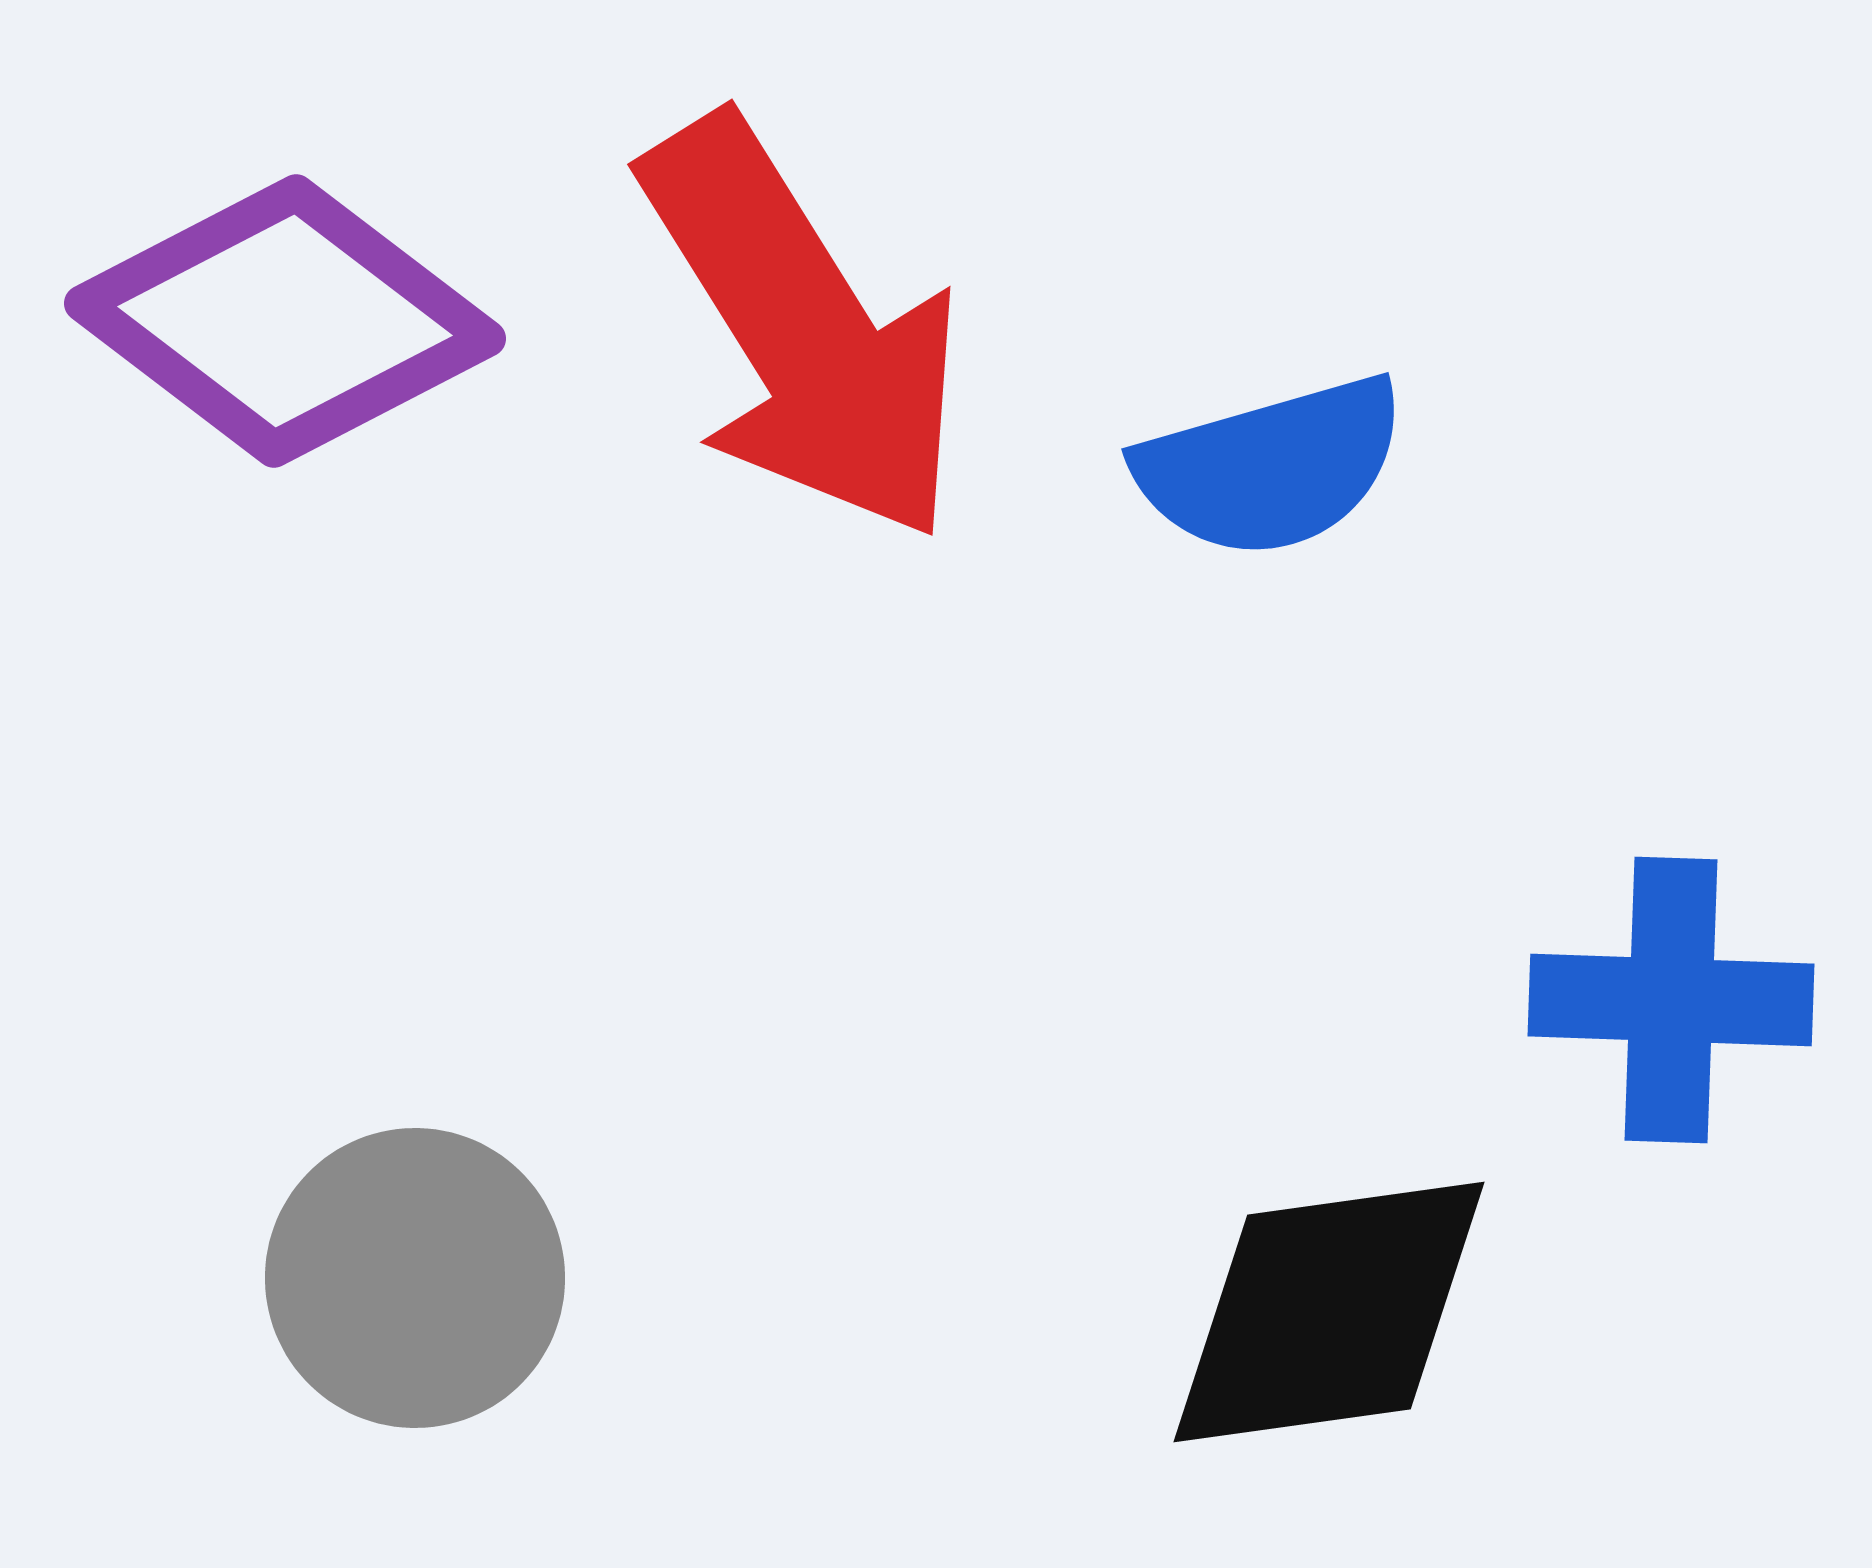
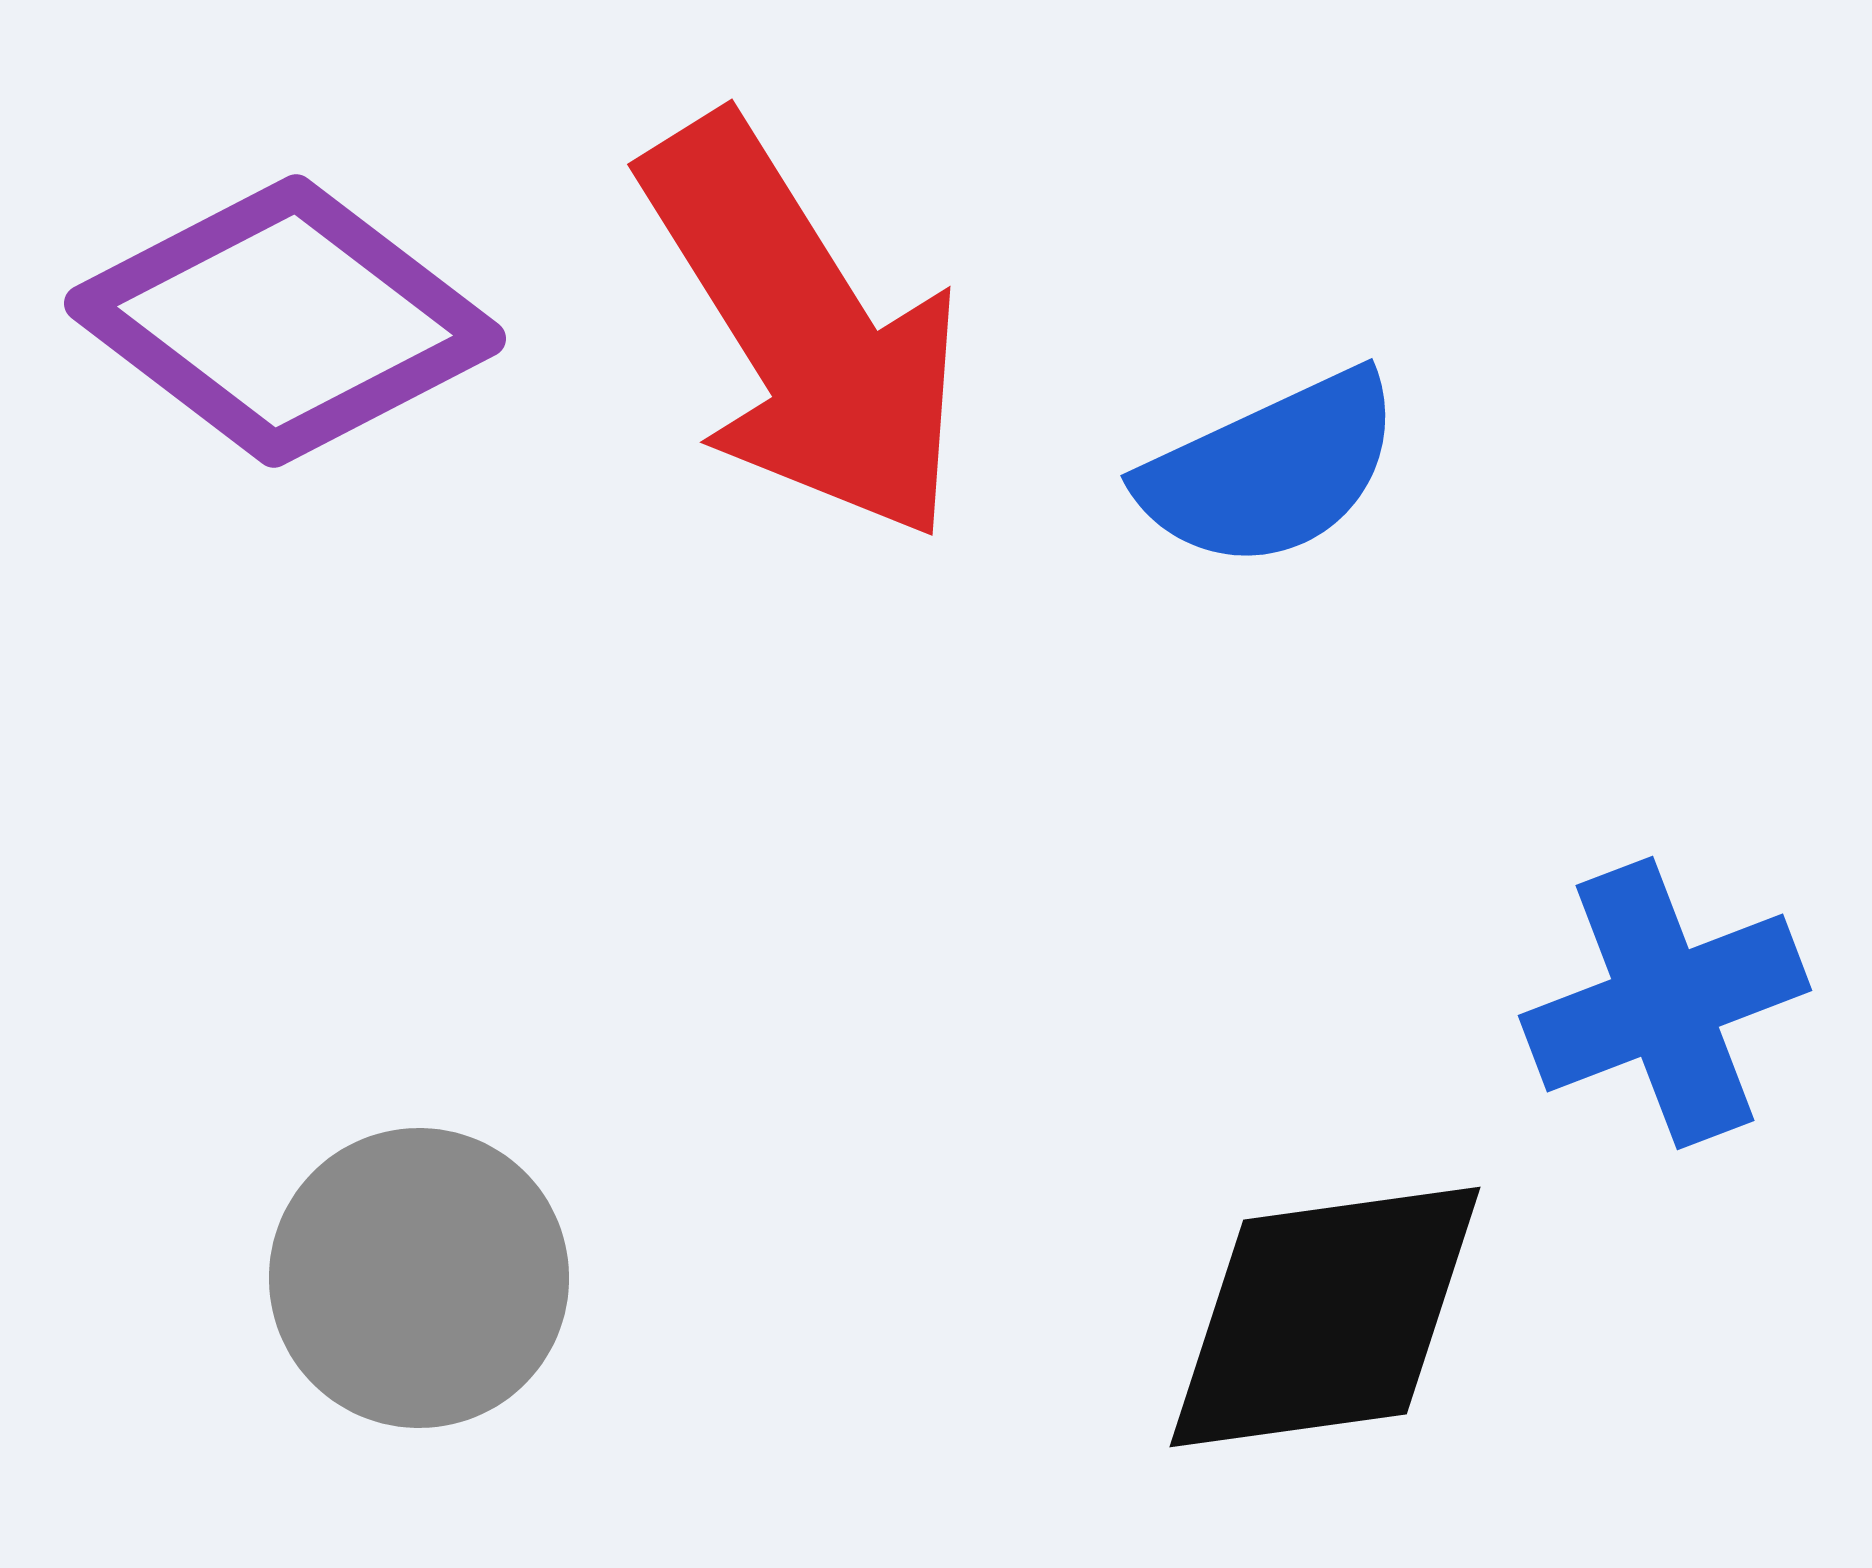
blue semicircle: moved 3 px down; rotated 9 degrees counterclockwise
blue cross: moved 6 px left, 3 px down; rotated 23 degrees counterclockwise
gray circle: moved 4 px right
black diamond: moved 4 px left, 5 px down
